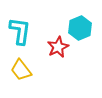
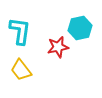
cyan hexagon: rotated 10 degrees clockwise
red star: rotated 15 degrees clockwise
